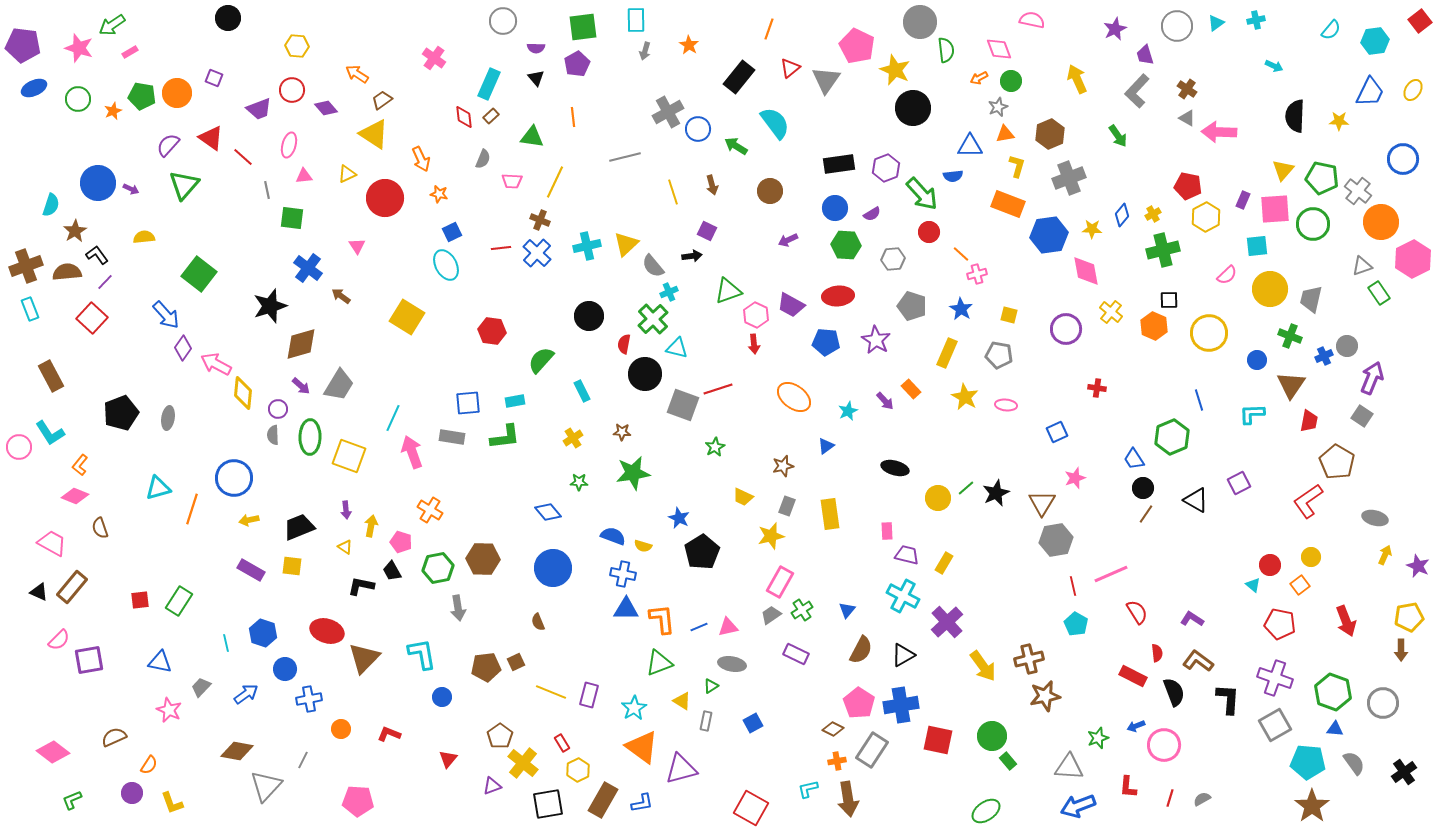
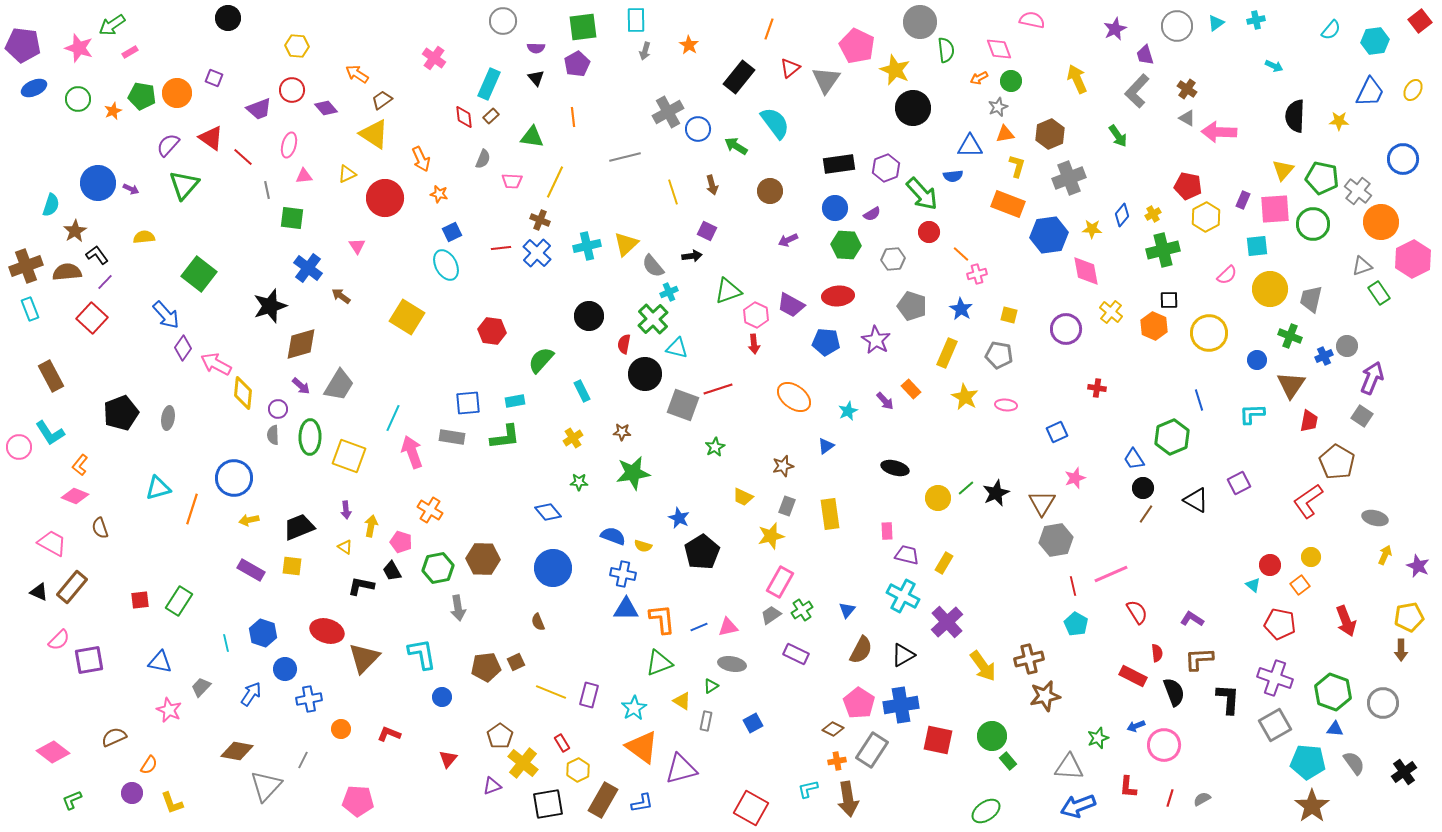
brown L-shape at (1198, 661): moved 1 px right, 2 px up; rotated 40 degrees counterclockwise
blue arrow at (246, 694): moved 5 px right; rotated 20 degrees counterclockwise
